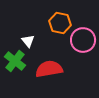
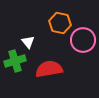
white triangle: moved 1 px down
green cross: rotated 35 degrees clockwise
